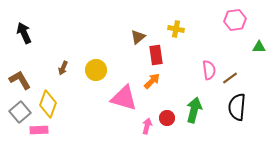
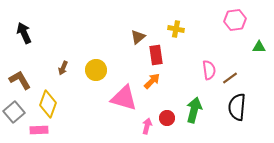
gray square: moved 6 px left
